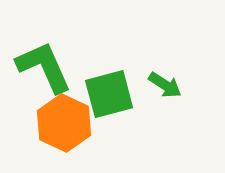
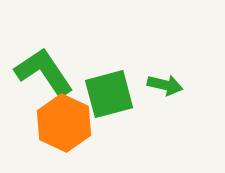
green L-shape: moved 5 px down; rotated 10 degrees counterclockwise
green arrow: rotated 20 degrees counterclockwise
